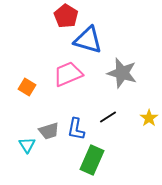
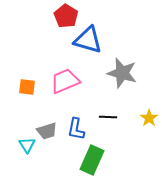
pink trapezoid: moved 3 px left, 7 px down
orange square: rotated 24 degrees counterclockwise
black line: rotated 36 degrees clockwise
gray trapezoid: moved 2 px left
